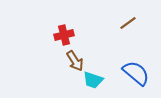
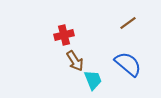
blue semicircle: moved 8 px left, 9 px up
cyan trapezoid: rotated 130 degrees counterclockwise
